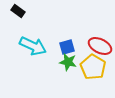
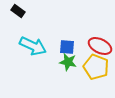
blue square: rotated 21 degrees clockwise
yellow pentagon: moved 3 px right; rotated 10 degrees counterclockwise
